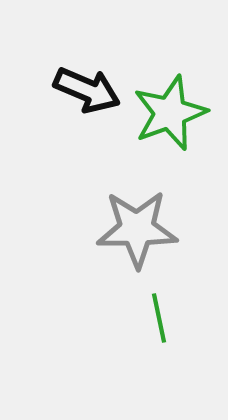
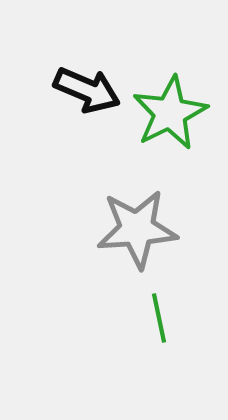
green star: rotated 6 degrees counterclockwise
gray star: rotated 4 degrees counterclockwise
